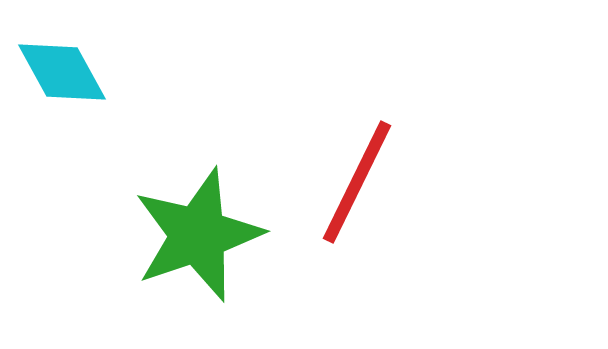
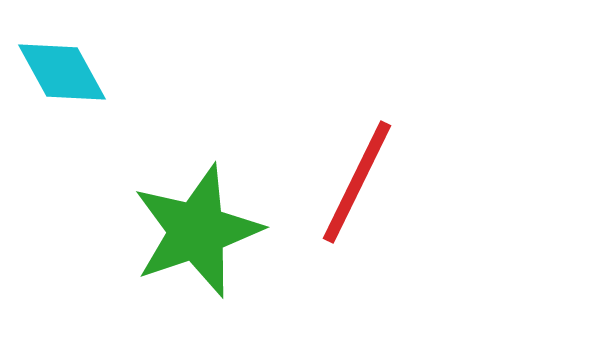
green star: moved 1 px left, 4 px up
